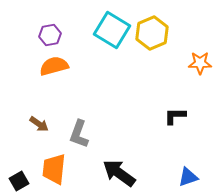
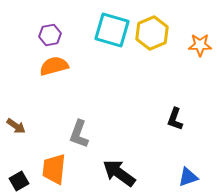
cyan square: rotated 15 degrees counterclockwise
orange star: moved 18 px up
black L-shape: moved 3 px down; rotated 70 degrees counterclockwise
brown arrow: moved 23 px left, 2 px down
